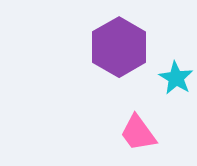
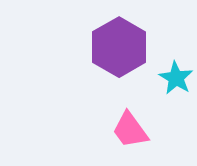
pink trapezoid: moved 8 px left, 3 px up
